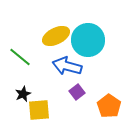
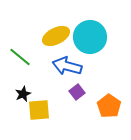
cyan circle: moved 2 px right, 3 px up
